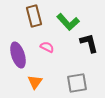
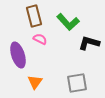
black L-shape: rotated 60 degrees counterclockwise
pink semicircle: moved 7 px left, 8 px up
